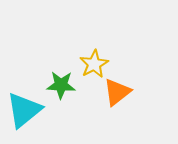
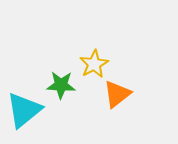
orange triangle: moved 2 px down
